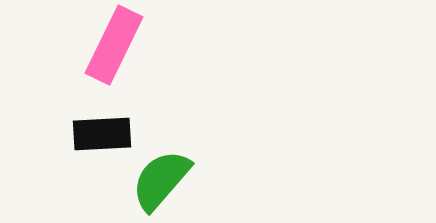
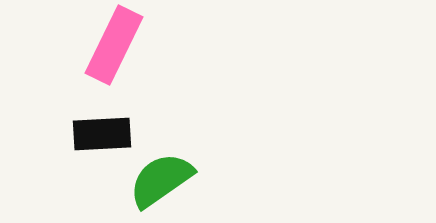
green semicircle: rotated 14 degrees clockwise
